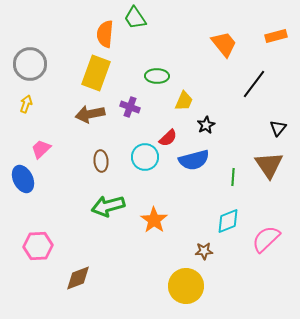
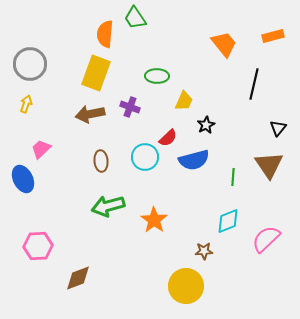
orange rectangle: moved 3 px left
black line: rotated 24 degrees counterclockwise
